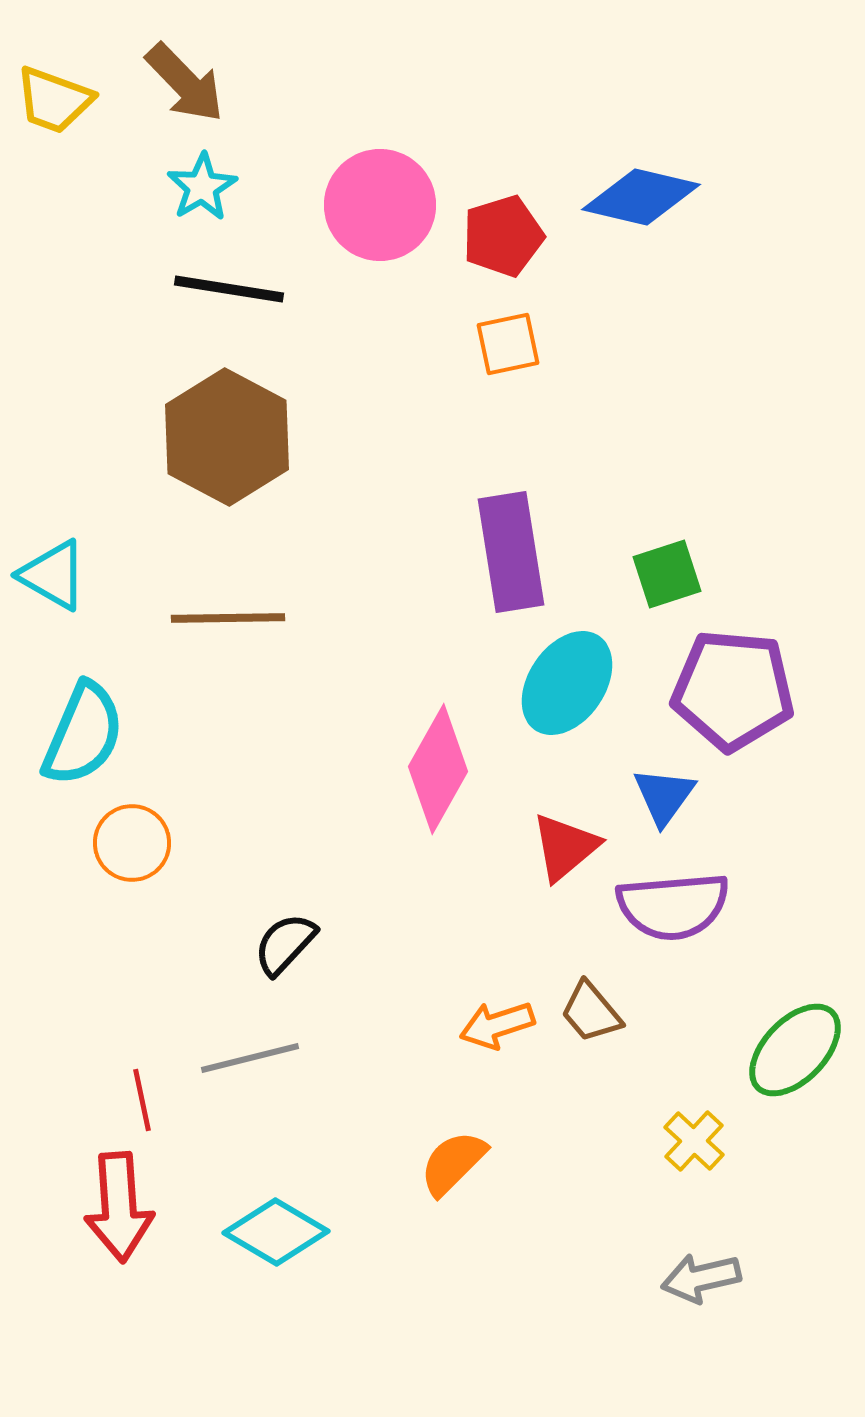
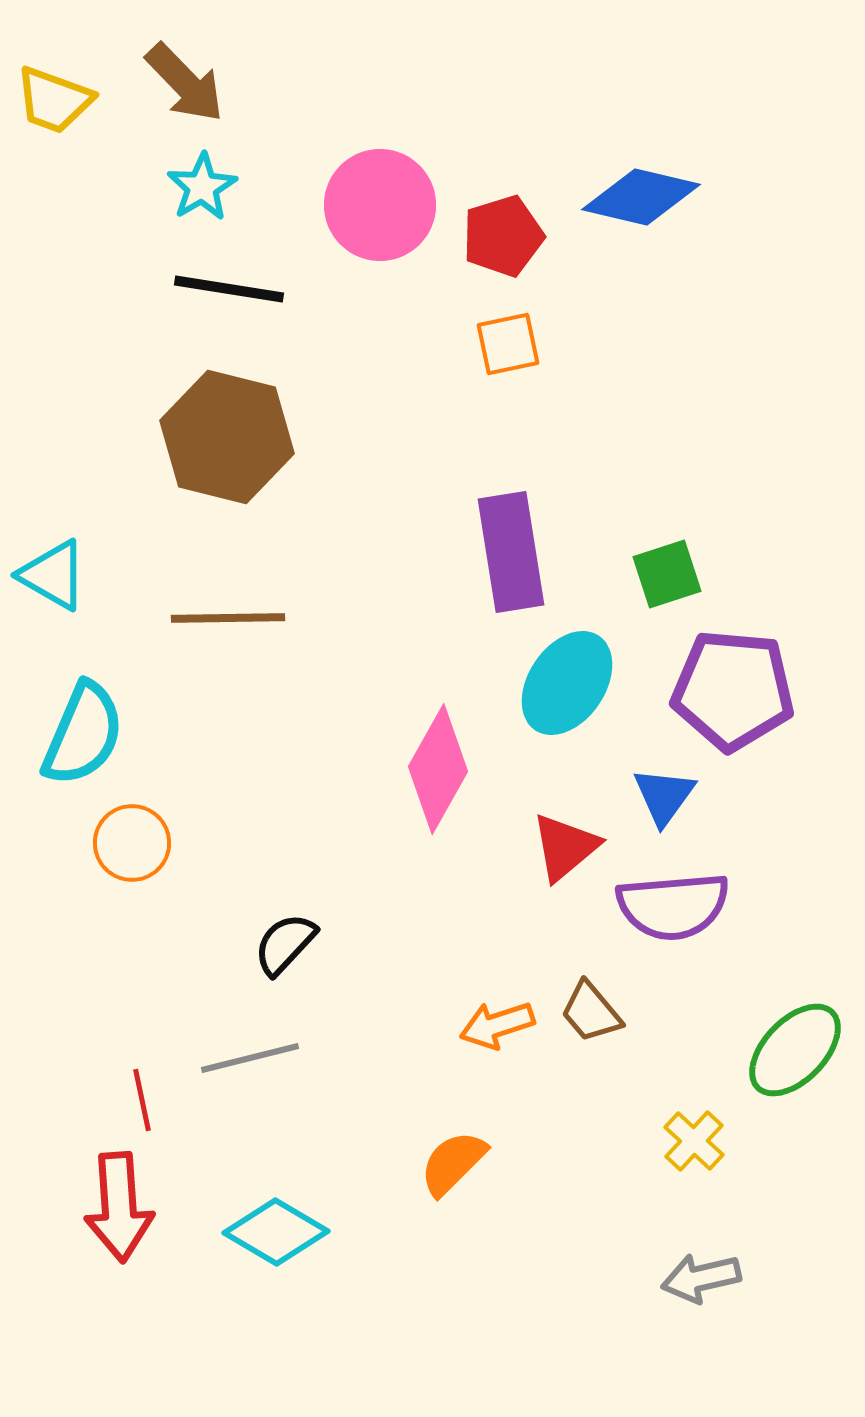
brown hexagon: rotated 14 degrees counterclockwise
